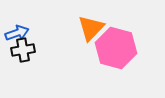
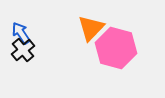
blue arrow: moved 4 px right; rotated 105 degrees counterclockwise
black cross: rotated 30 degrees counterclockwise
